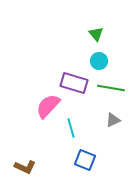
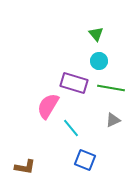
pink semicircle: rotated 12 degrees counterclockwise
cyan line: rotated 24 degrees counterclockwise
brown L-shape: rotated 15 degrees counterclockwise
